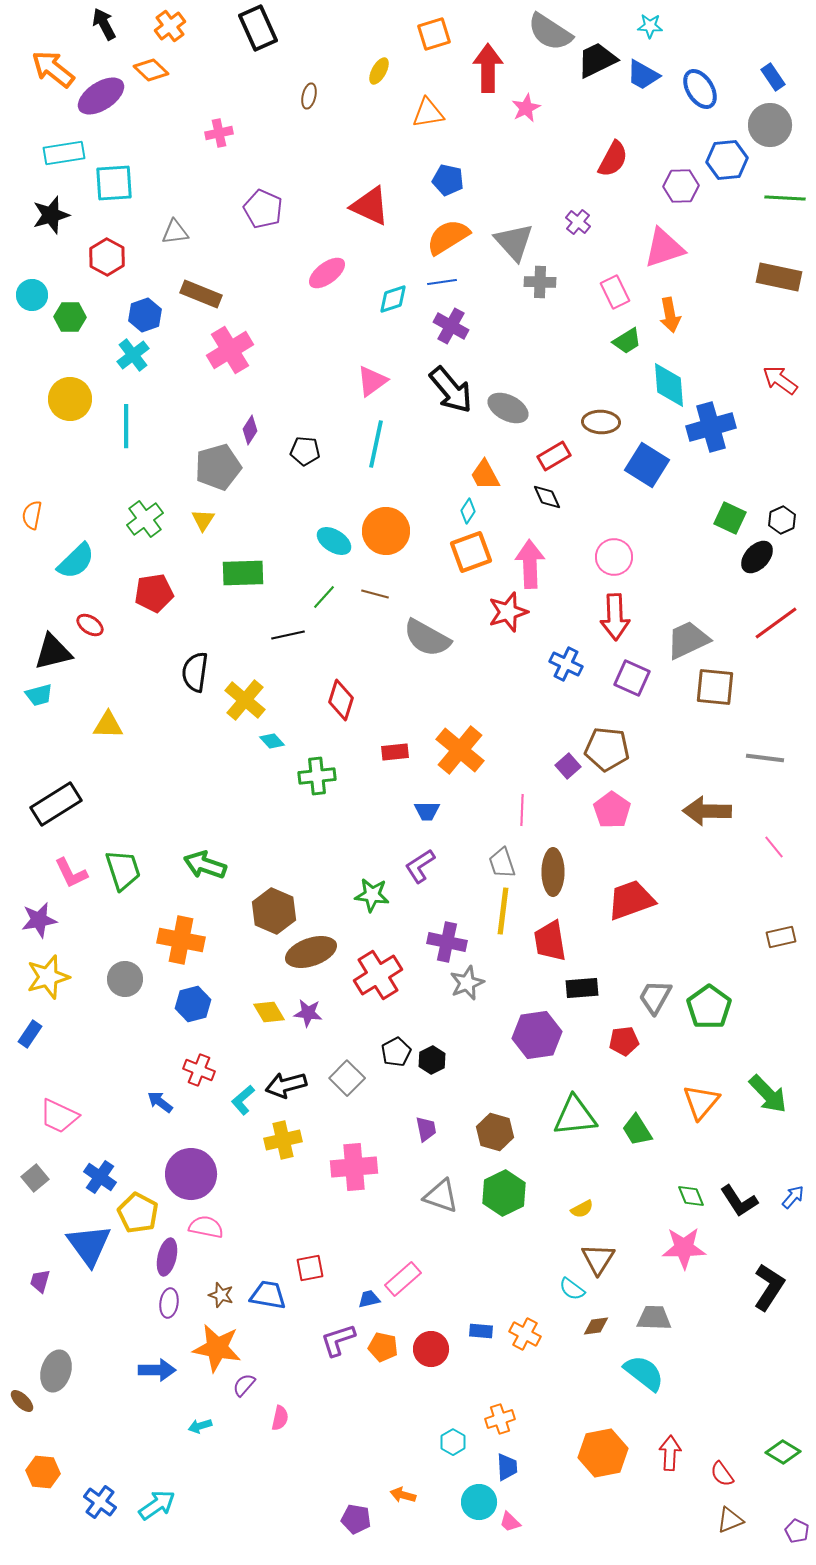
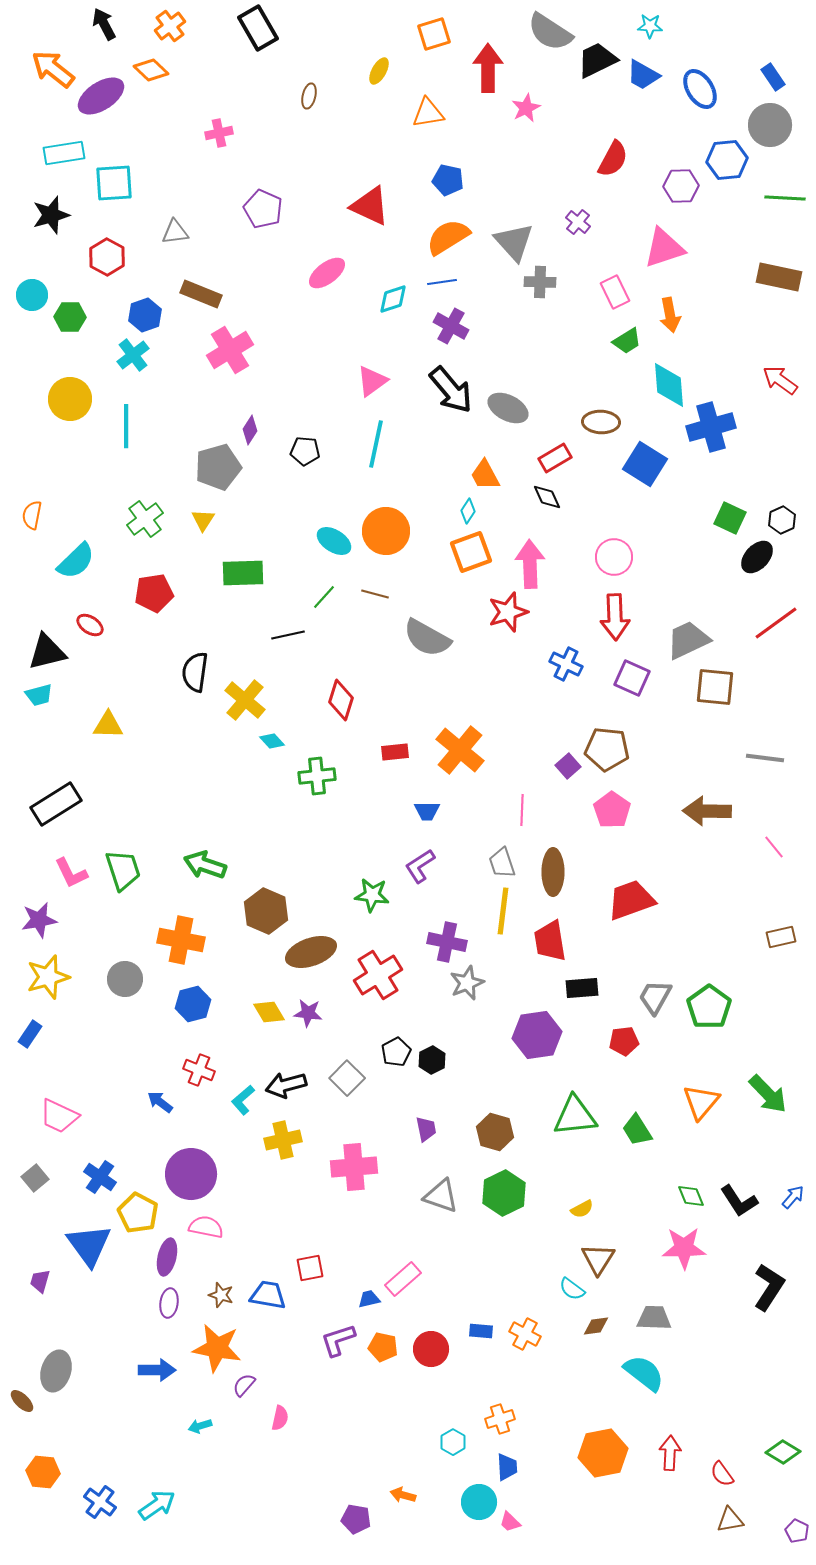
black rectangle at (258, 28): rotated 6 degrees counterclockwise
red rectangle at (554, 456): moved 1 px right, 2 px down
blue square at (647, 465): moved 2 px left, 1 px up
black triangle at (53, 652): moved 6 px left
brown hexagon at (274, 911): moved 8 px left
brown triangle at (730, 1520): rotated 12 degrees clockwise
